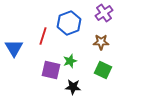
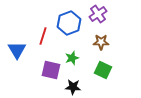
purple cross: moved 6 px left, 1 px down
blue triangle: moved 3 px right, 2 px down
green star: moved 2 px right, 3 px up
